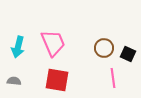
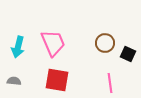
brown circle: moved 1 px right, 5 px up
pink line: moved 3 px left, 5 px down
